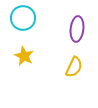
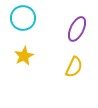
purple ellipse: rotated 20 degrees clockwise
yellow star: rotated 18 degrees clockwise
